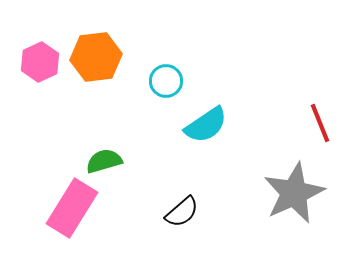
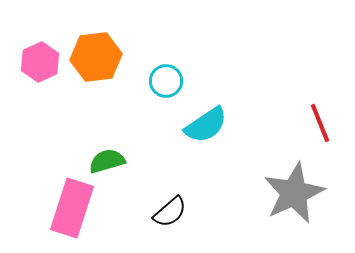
green semicircle: moved 3 px right
pink rectangle: rotated 14 degrees counterclockwise
black semicircle: moved 12 px left
